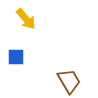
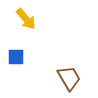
brown trapezoid: moved 3 px up
